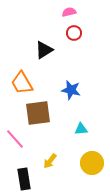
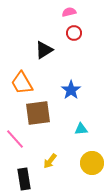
blue star: rotated 24 degrees clockwise
